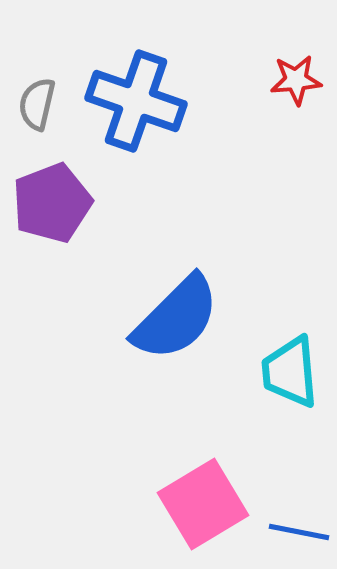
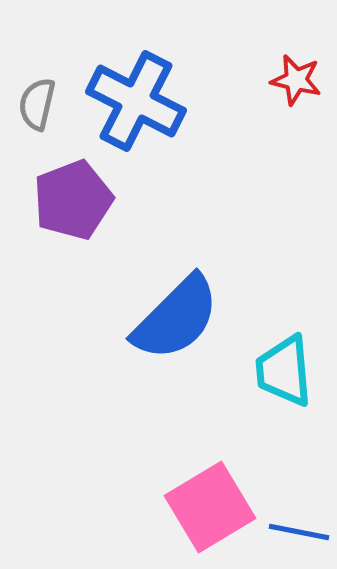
red star: rotated 18 degrees clockwise
blue cross: rotated 8 degrees clockwise
purple pentagon: moved 21 px right, 3 px up
cyan trapezoid: moved 6 px left, 1 px up
pink square: moved 7 px right, 3 px down
